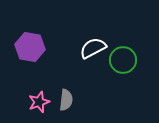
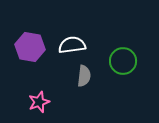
white semicircle: moved 21 px left, 3 px up; rotated 20 degrees clockwise
green circle: moved 1 px down
gray semicircle: moved 18 px right, 24 px up
